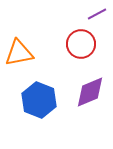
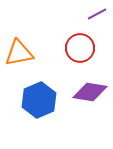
red circle: moved 1 px left, 4 px down
purple diamond: rotated 32 degrees clockwise
blue hexagon: rotated 16 degrees clockwise
